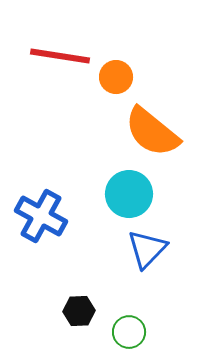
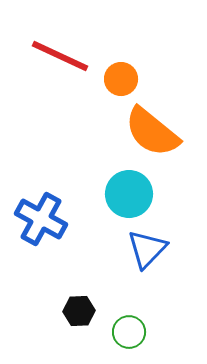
red line: rotated 16 degrees clockwise
orange circle: moved 5 px right, 2 px down
blue cross: moved 3 px down
